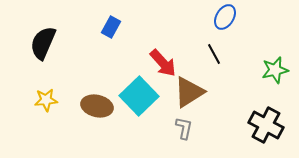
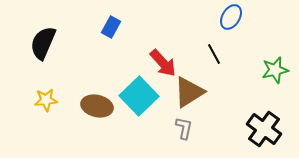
blue ellipse: moved 6 px right
black cross: moved 2 px left, 4 px down; rotated 8 degrees clockwise
